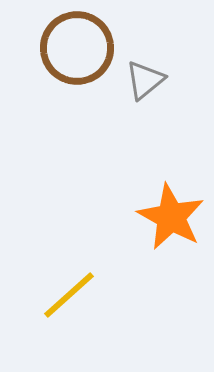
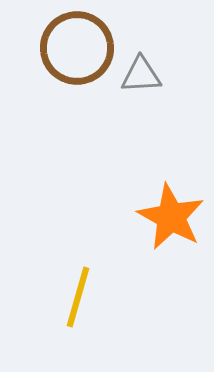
gray triangle: moved 4 px left, 5 px up; rotated 36 degrees clockwise
yellow line: moved 9 px right, 2 px down; rotated 32 degrees counterclockwise
